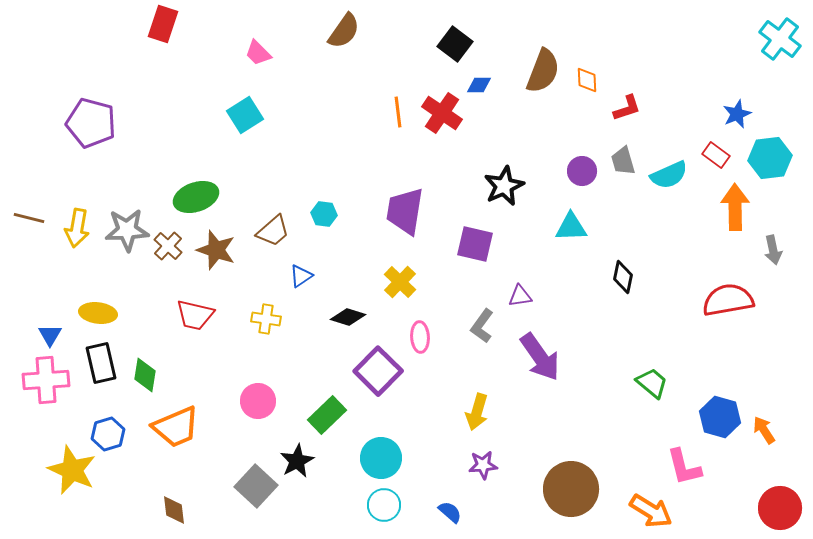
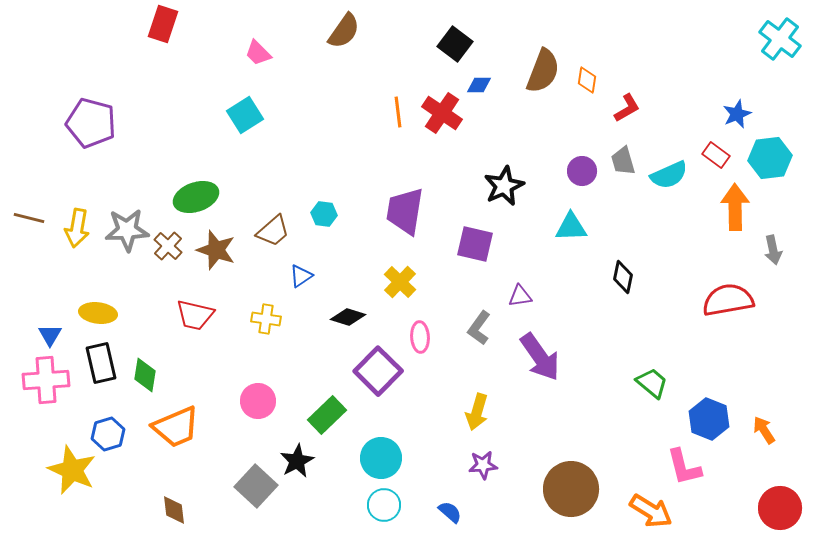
orange diamond at (587, 80): rotated 12 degrees clockwise
red L-shape at (627, 108): rotated 12 degrees counterclockwise
gray L-shape at (482, 326): moved 3 px left, 2 px down
blue hexagon at (720, 417): moved 11 px left, 2 px down; rotated 6 degrees clockwise
